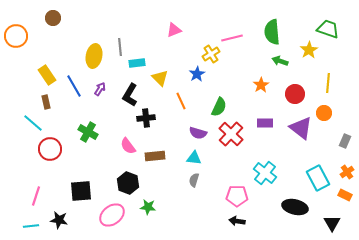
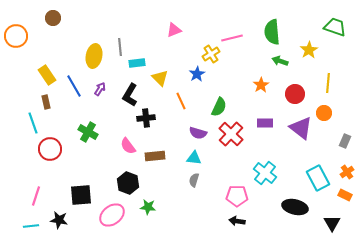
green trapezoid at (328, 29): moved 7 px right, 2 px up
cyan line at (33, 123): rotated 30 degrees clockwise
black square at (81, 191): moved 4 px down
